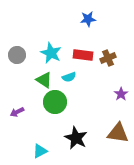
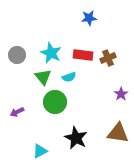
blue star: moved 1 px right, 1 px up
green triangle: moved 1 px left, 3 px up; rotated 18 degrees clockwise
